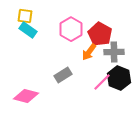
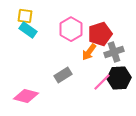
red pentagon: rotated 25 degrees clockwise
gray cross: rotated 18 degrees counterclockwise
black hexagon: rotated 25 degrees counterclockwise
